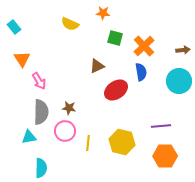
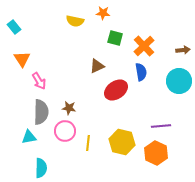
yellow semicircle: moved 5 px right, 3 px up; rotated 12 degrees counterclockwise
orange hexagon: moved 9 px left, 3 px up; rotated 25 degrees clockwise
